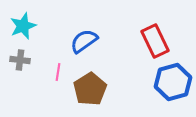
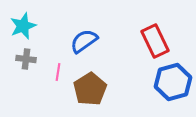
gray cross: moved 6 px right, 1 px up
